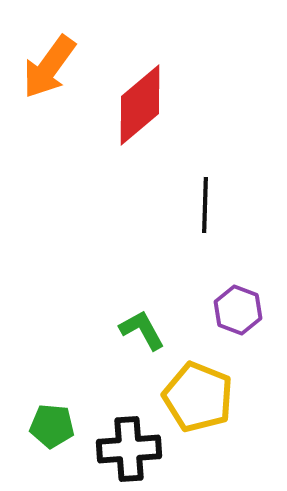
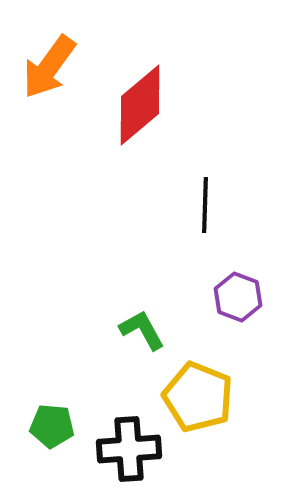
purple hexagon: moved 13 px up
